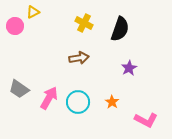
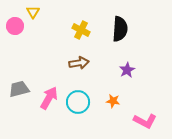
yellow triangle: rotated 32 degrees counterclockwise
yellow cross: moved 3 px left, 7 px down
black semicircle: rotated 15 degrees counterclockwise
brown arrow: moved 5 px down
purple star: moved 2 px left, 2 px down
gray trapezoid: rotated 130 degrees clockwise
orange star: moved 1 px right, 1 px up; rotated 24 degrees counterclockwise
pink L-shape: moved 1 px left, 1 px down
